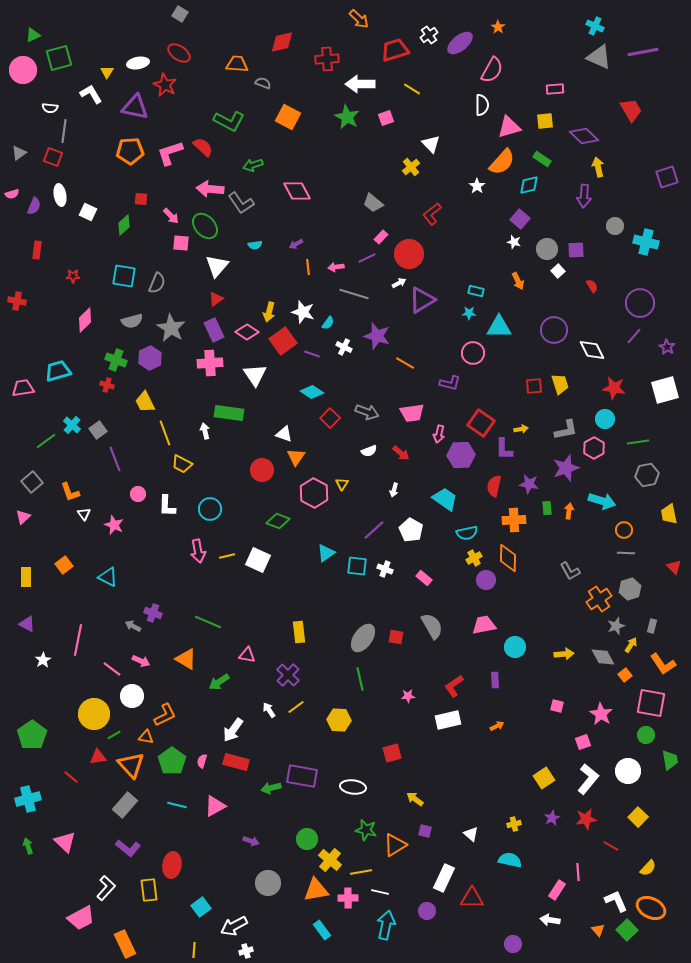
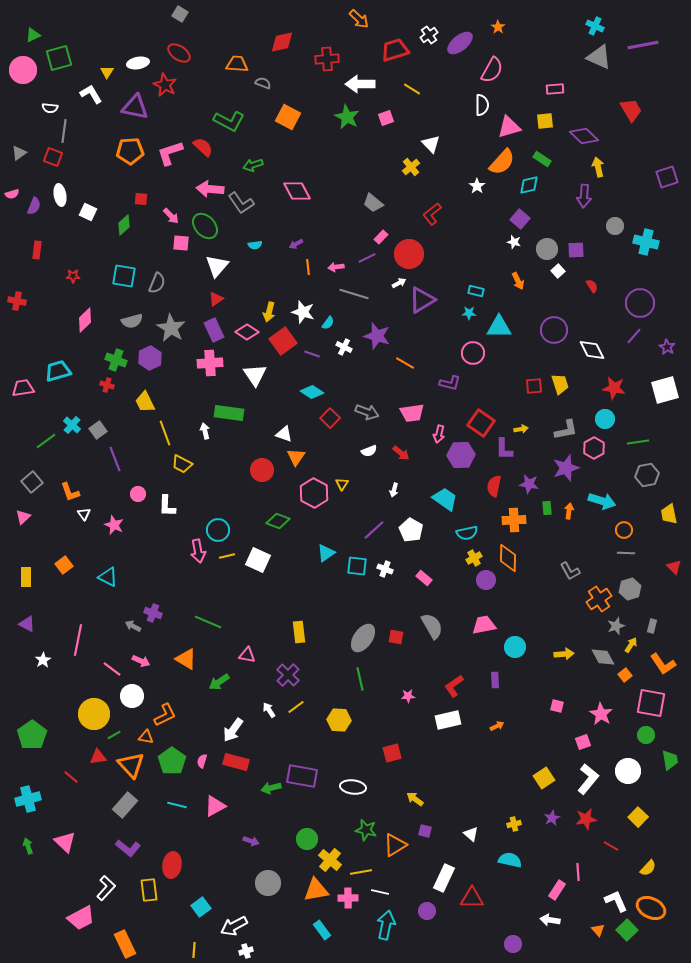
purple line at (643, 52): moved 7 px up
cyan circle at (210, 509): moved 8 px right, 21 px down
